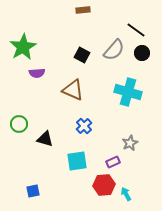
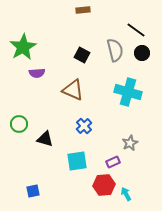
gray semicircle: moved 1 px right; rotated 55 degrees counterclockwise
